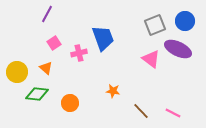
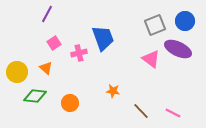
green diamond: moved 2 px left, 2 px down
